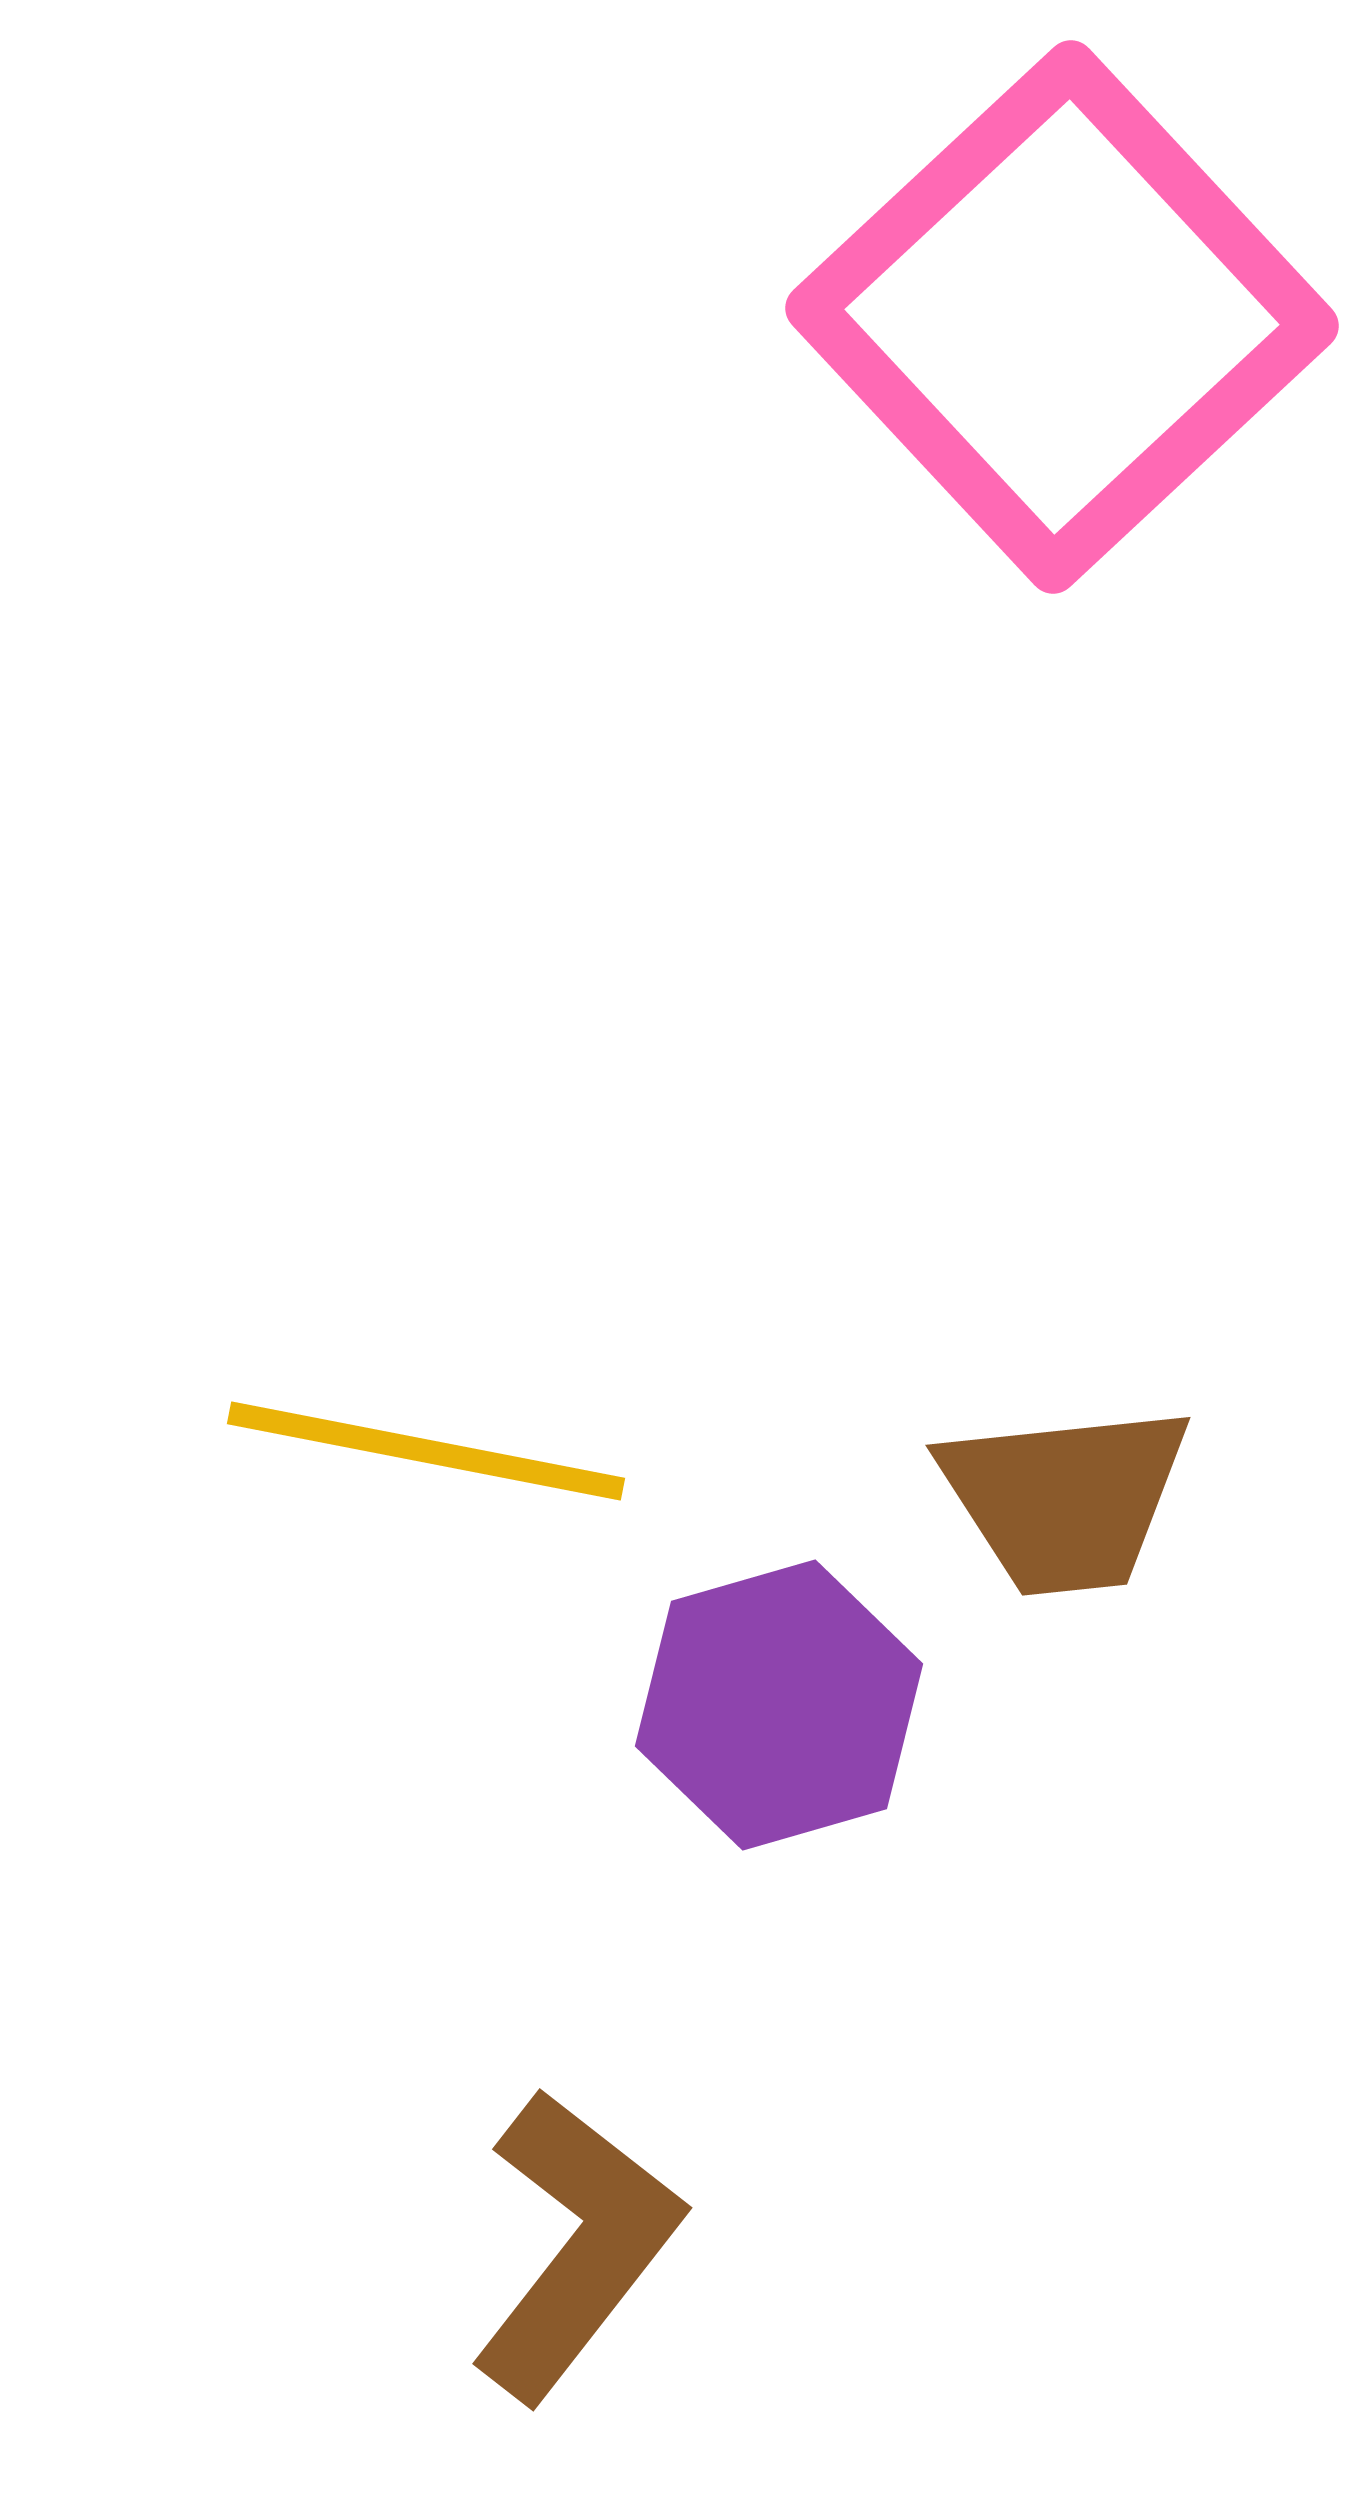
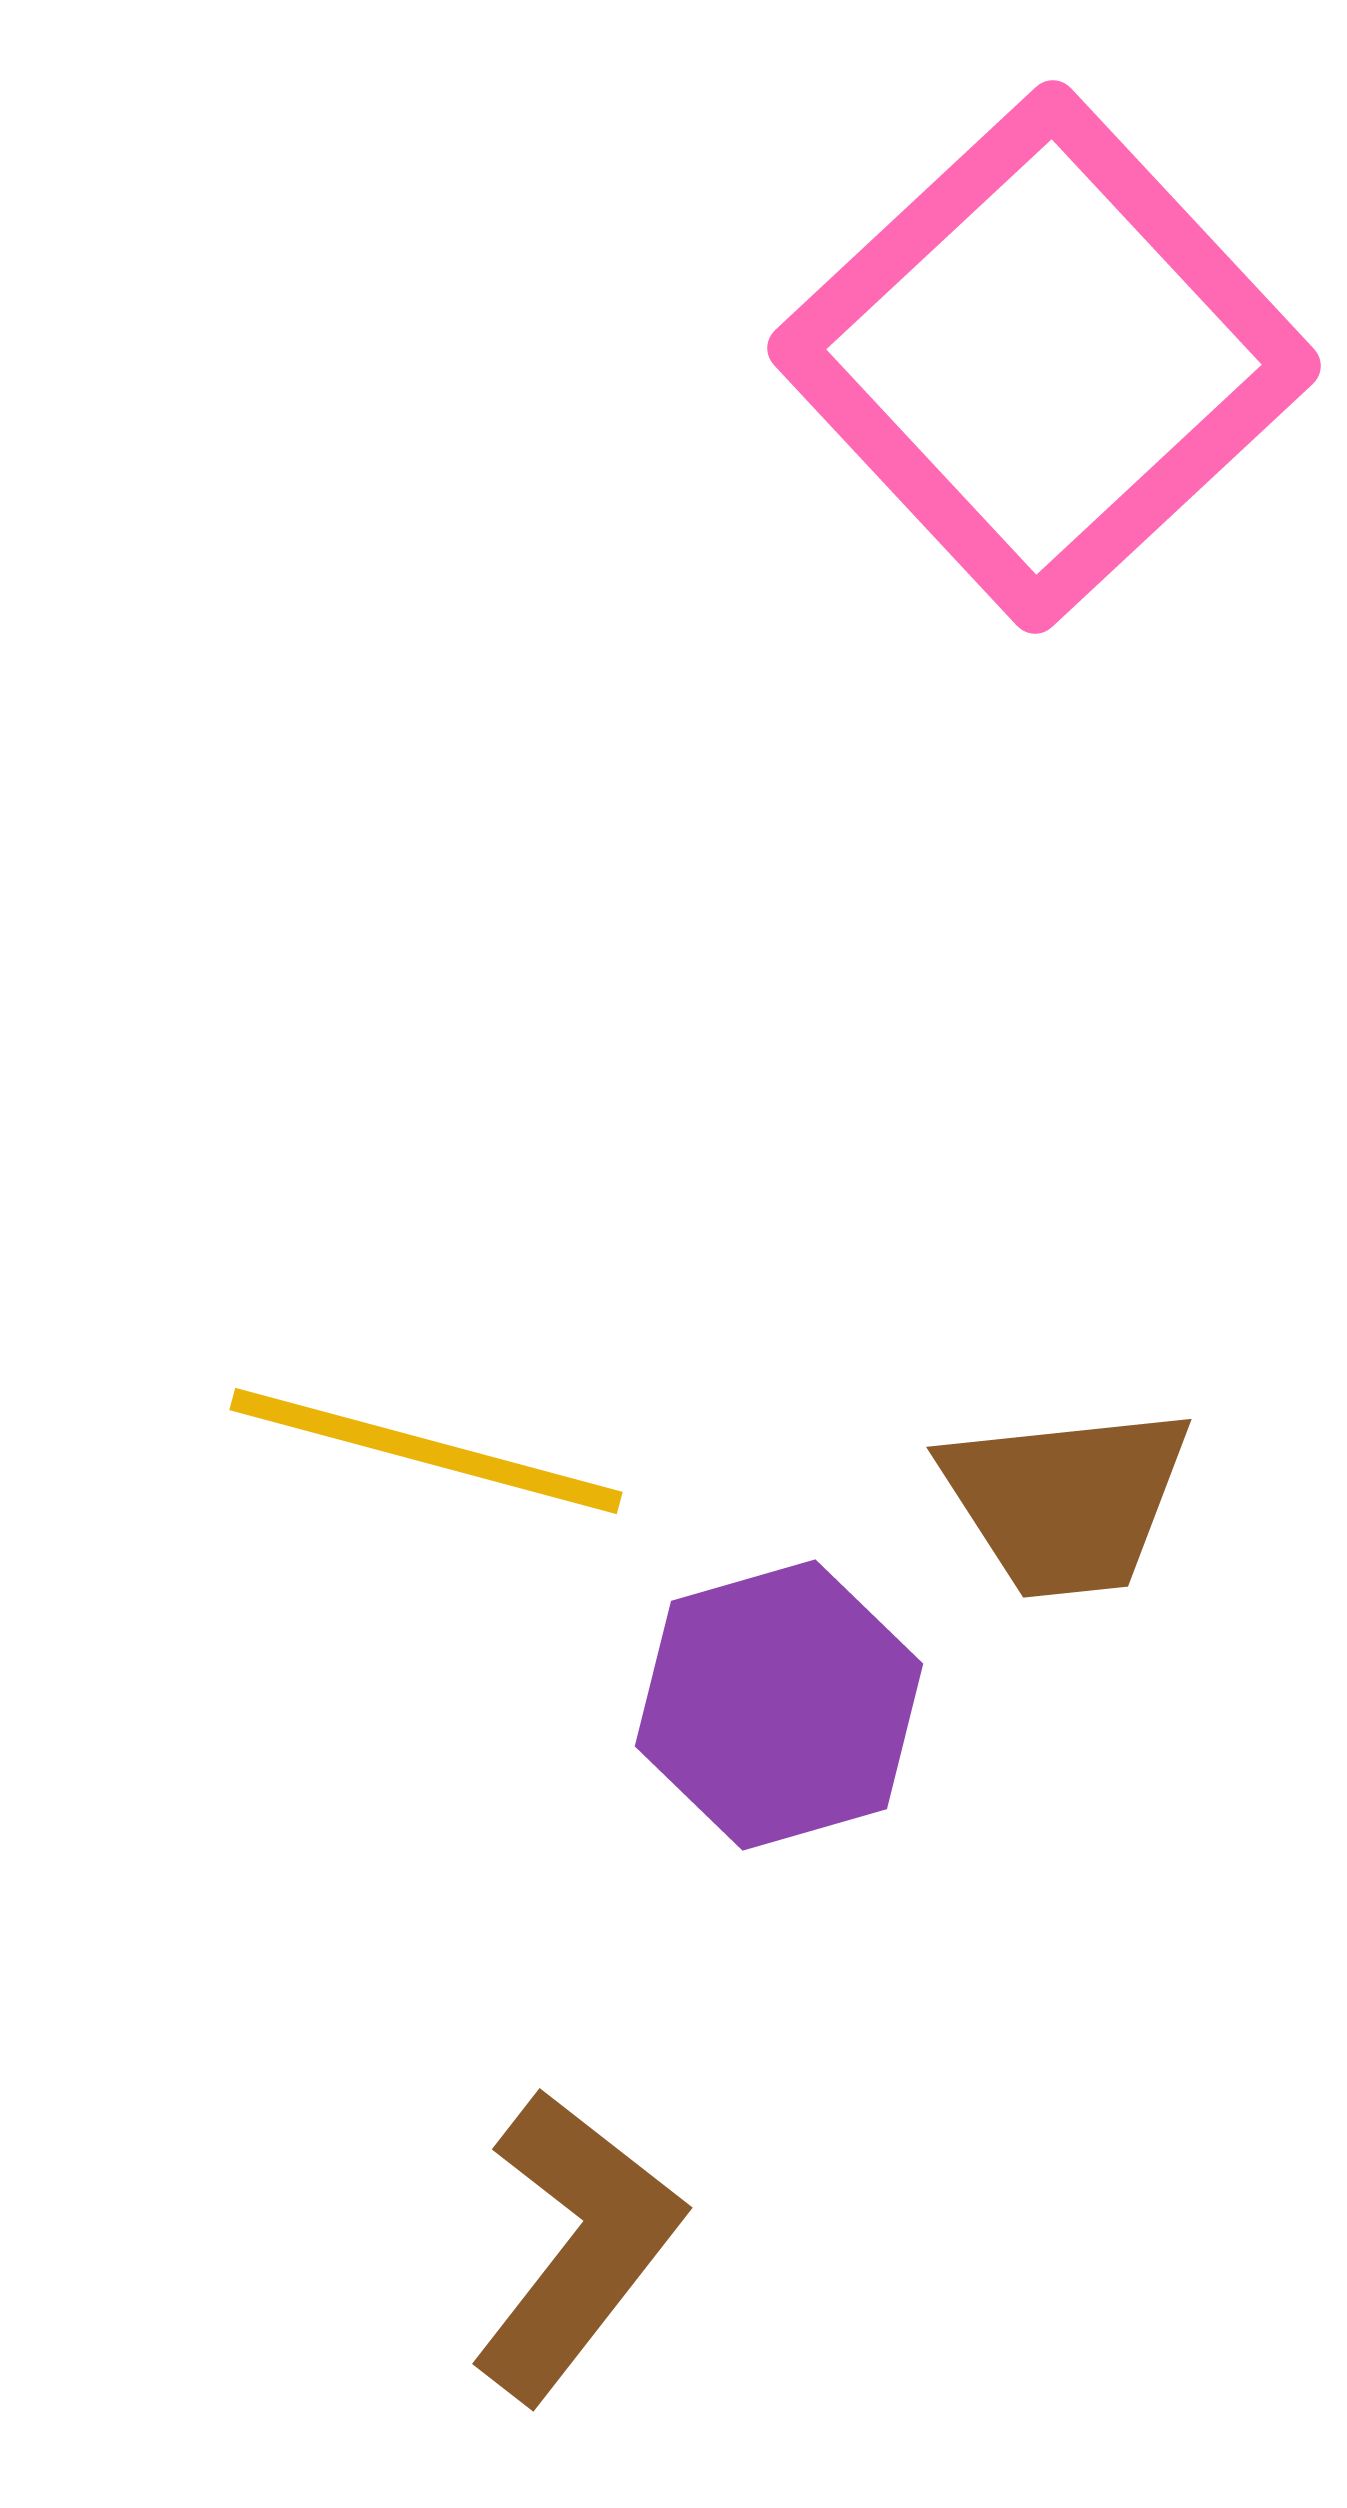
pink square: moved 18 px left, 40 px down
yellow line: rotated 4 degrees clockwise
brown trapezoid: moved 1 px right, 2 px down
